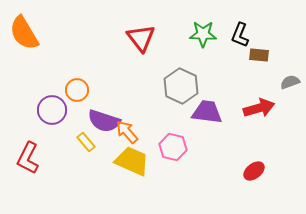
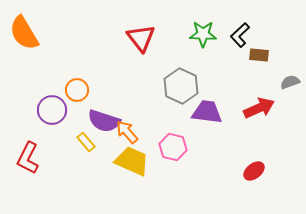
black L-shape: rotated 25 degrees clockwise
red arrow: rotated 8 degrees counterclockwise
